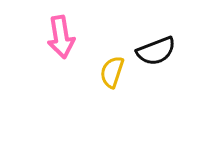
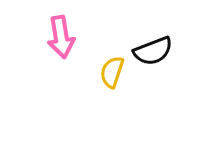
black semicircle: moved 3 px left
